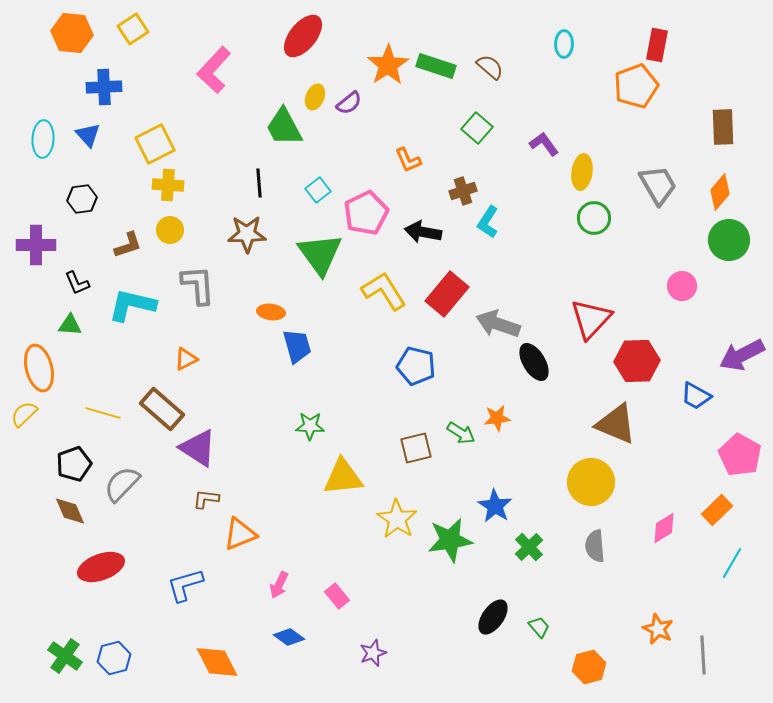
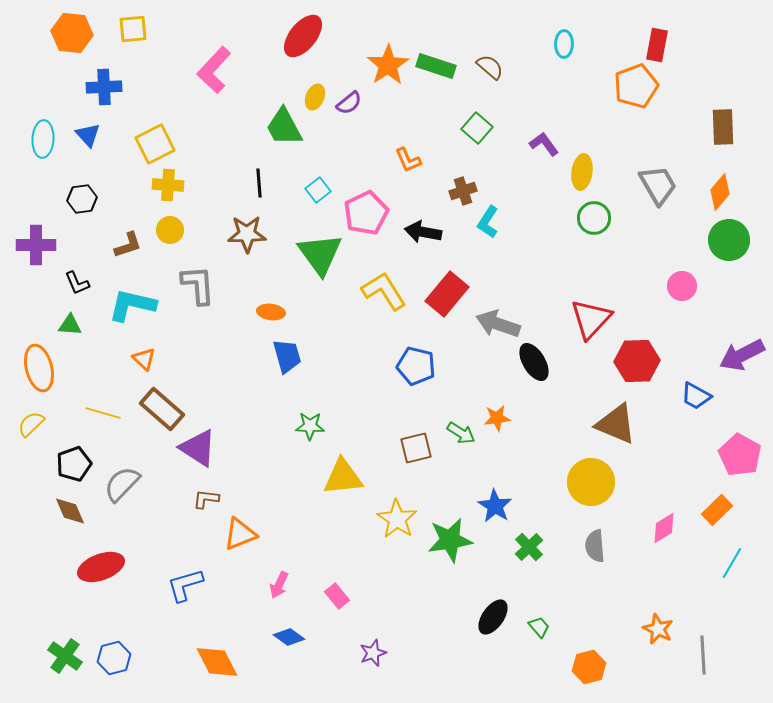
yellow square at (133, 29): rotated 28 degrees clockwise
blue trapezoid at (297, 346): moved 10 px left, 10 px down
orange triangle at (186, 359): moved 42 px left; rotated 50 degrees counterclockwise
yellow semicircle at (24, 414): moved 7 px right, 10 px down
